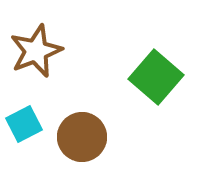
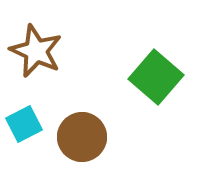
brown star: rotated 26 degrees counterclockwise
